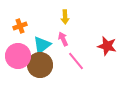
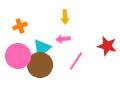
pink arrow: rotated 72 degrees counterclockwise
cyan triangle: moved 3 px down
pink line: rotated 72 degrees clockwise
